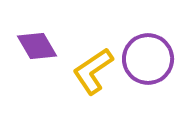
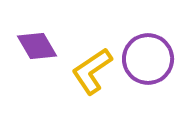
yellow L-shape: moved 1 px left
